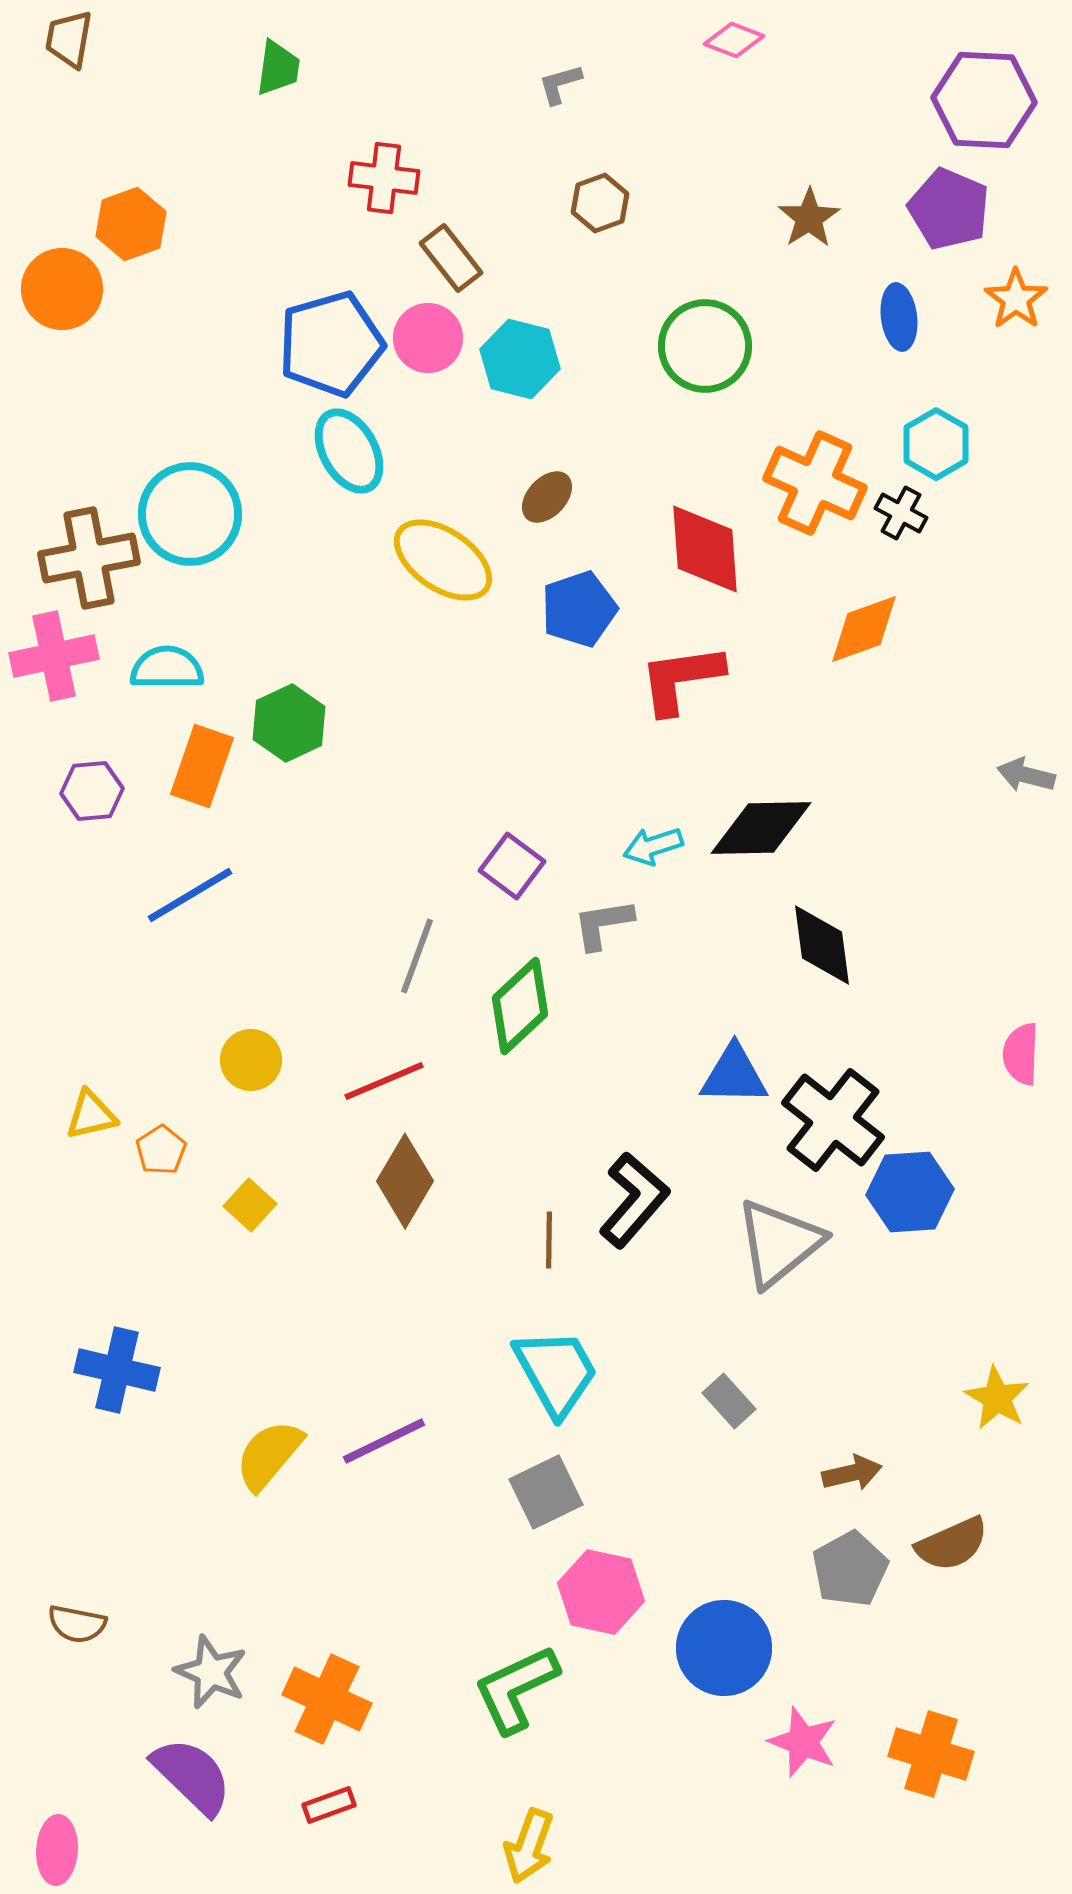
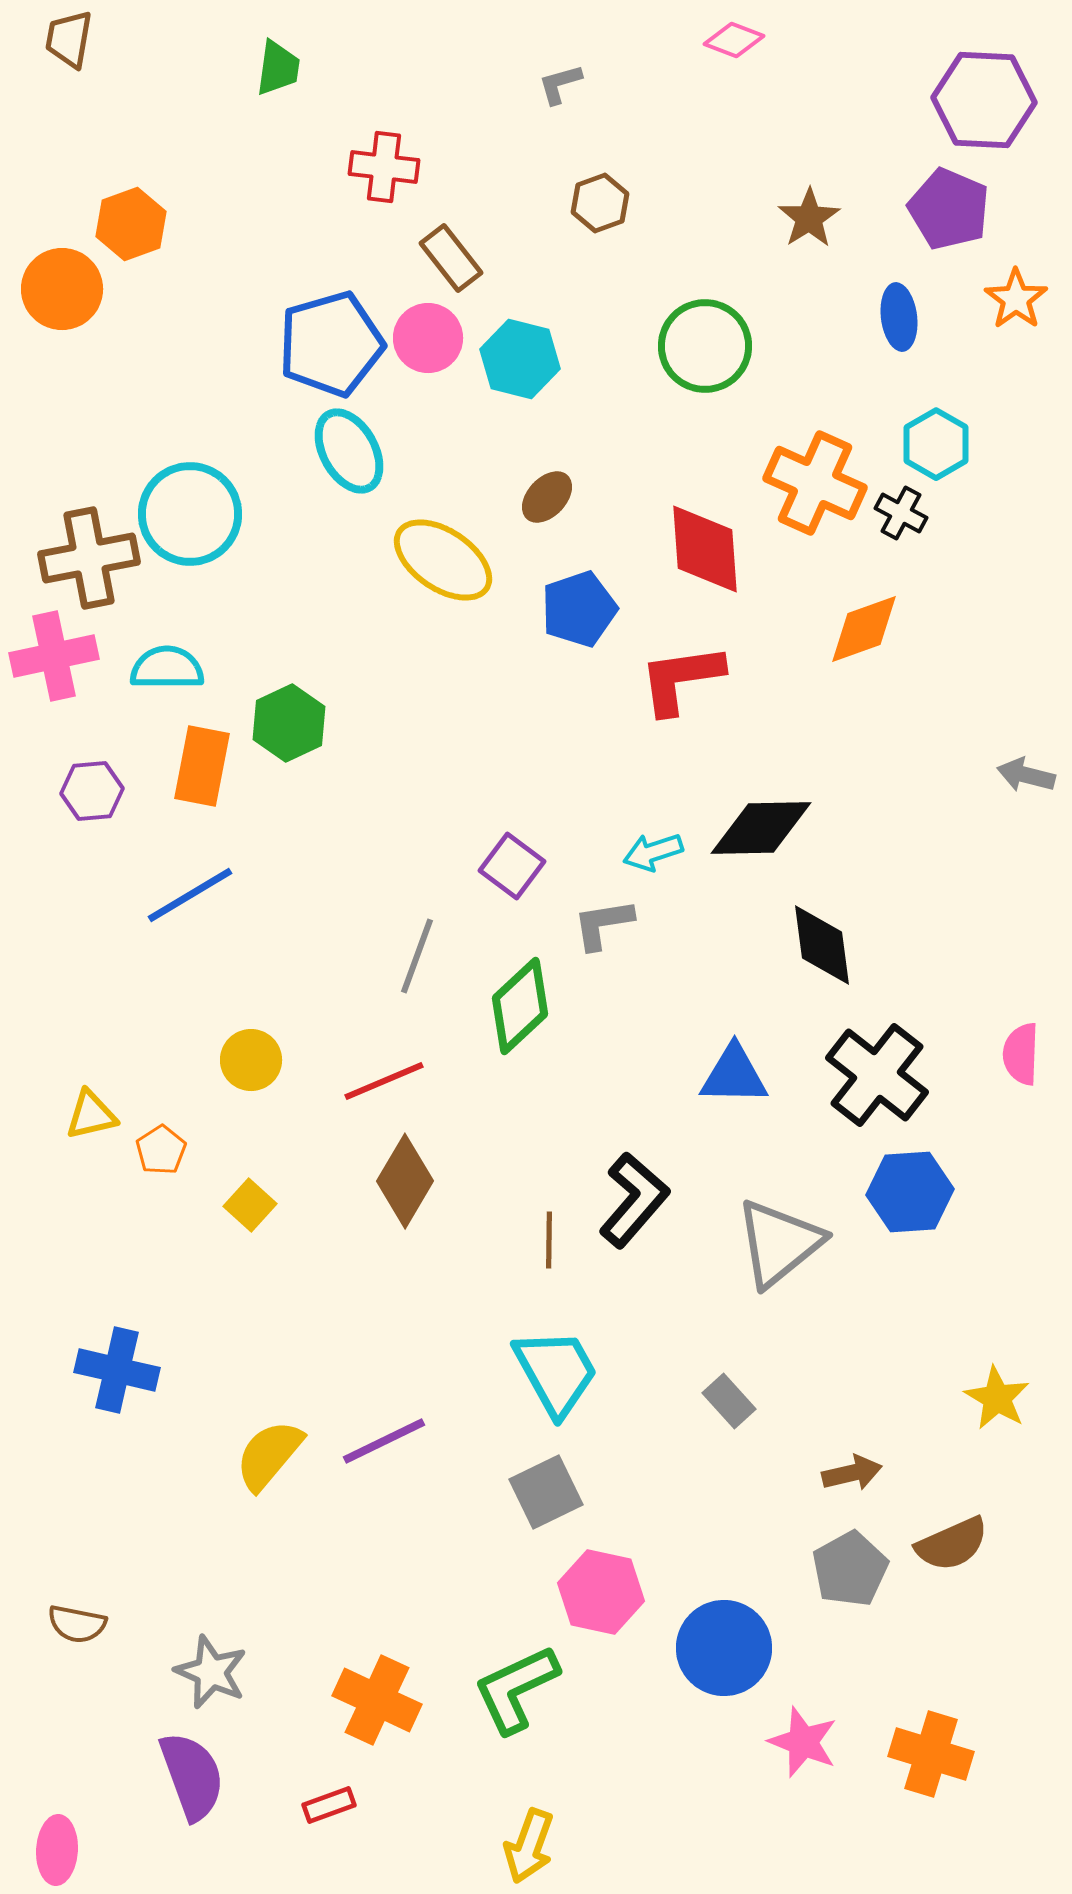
red cross at (384, 178): moved 11 px up
orange rectangle at (202, 766): rotated 8 degrees counterclockwise
cyan arrow at (653, 846): moved 6 px down
black cross at (833, 1120): moved 44 px right, 45 px up
orange cross at (327, 1699): moved 50 px right, 1 px down
purple semicircle at (192, 1776): rotated 26 degrees clockwise
